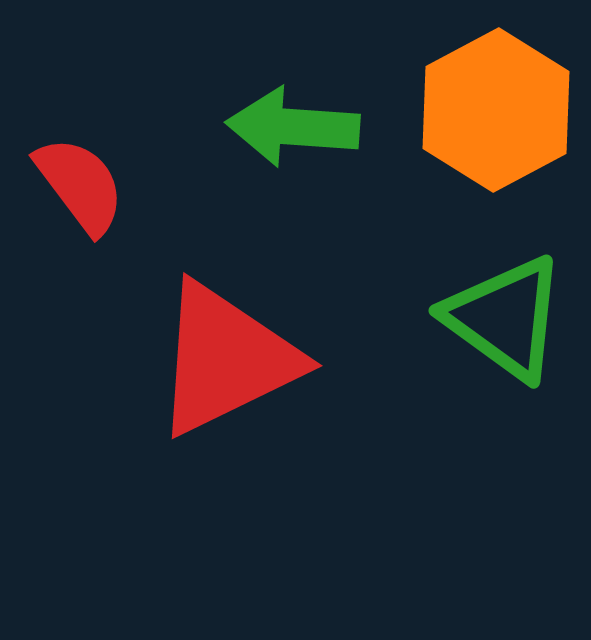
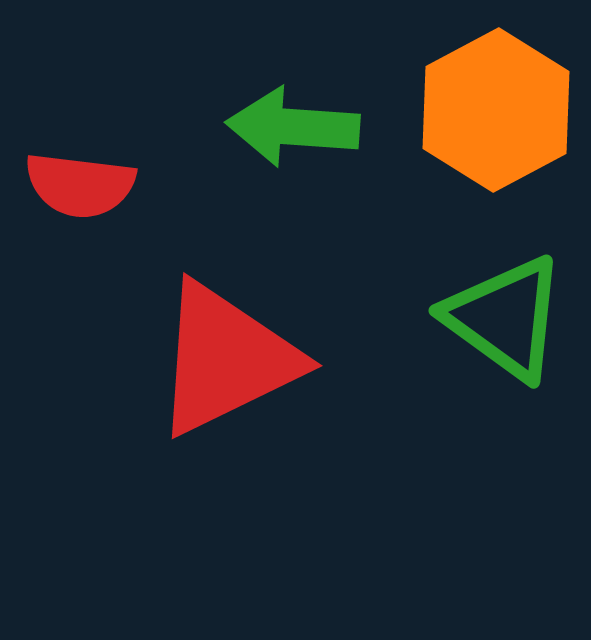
red semicircle: rotated 134 degrees clockwise
